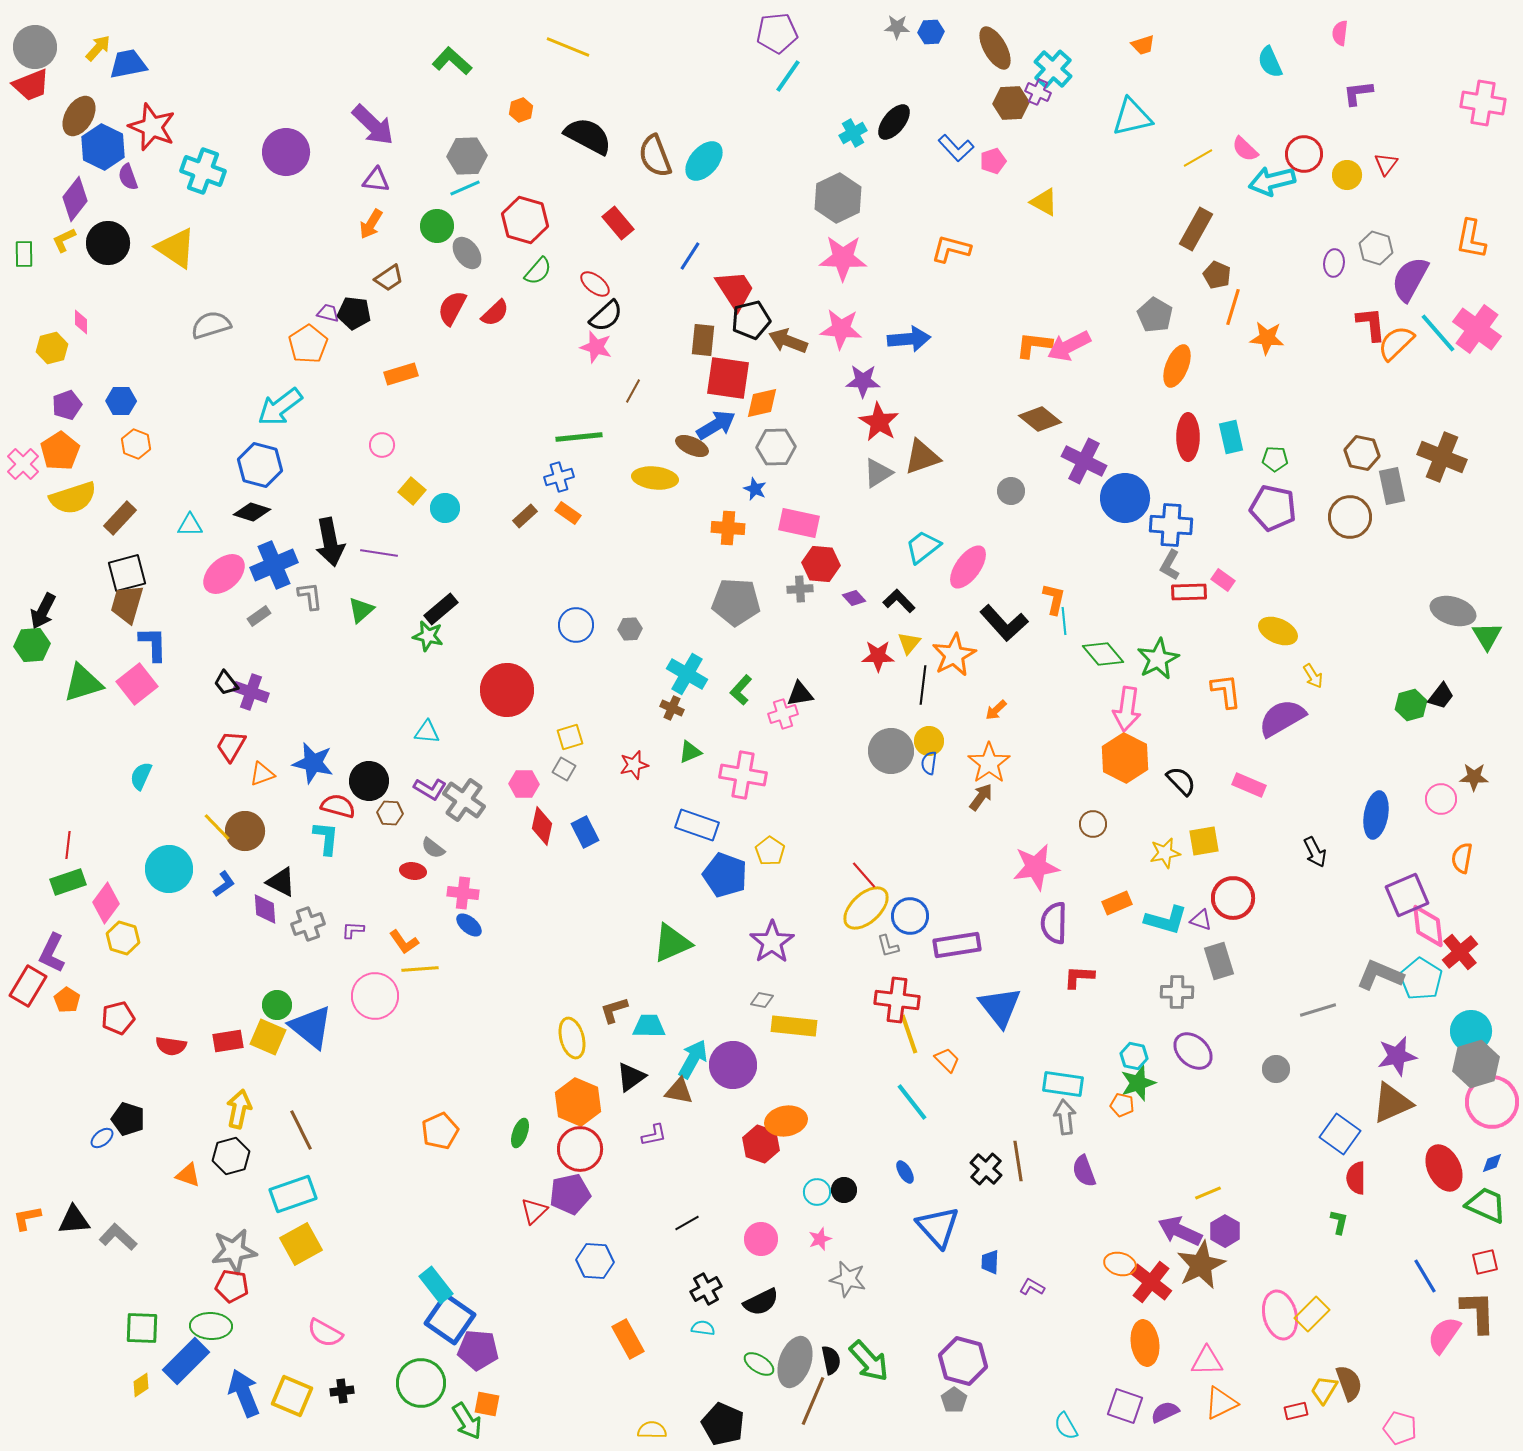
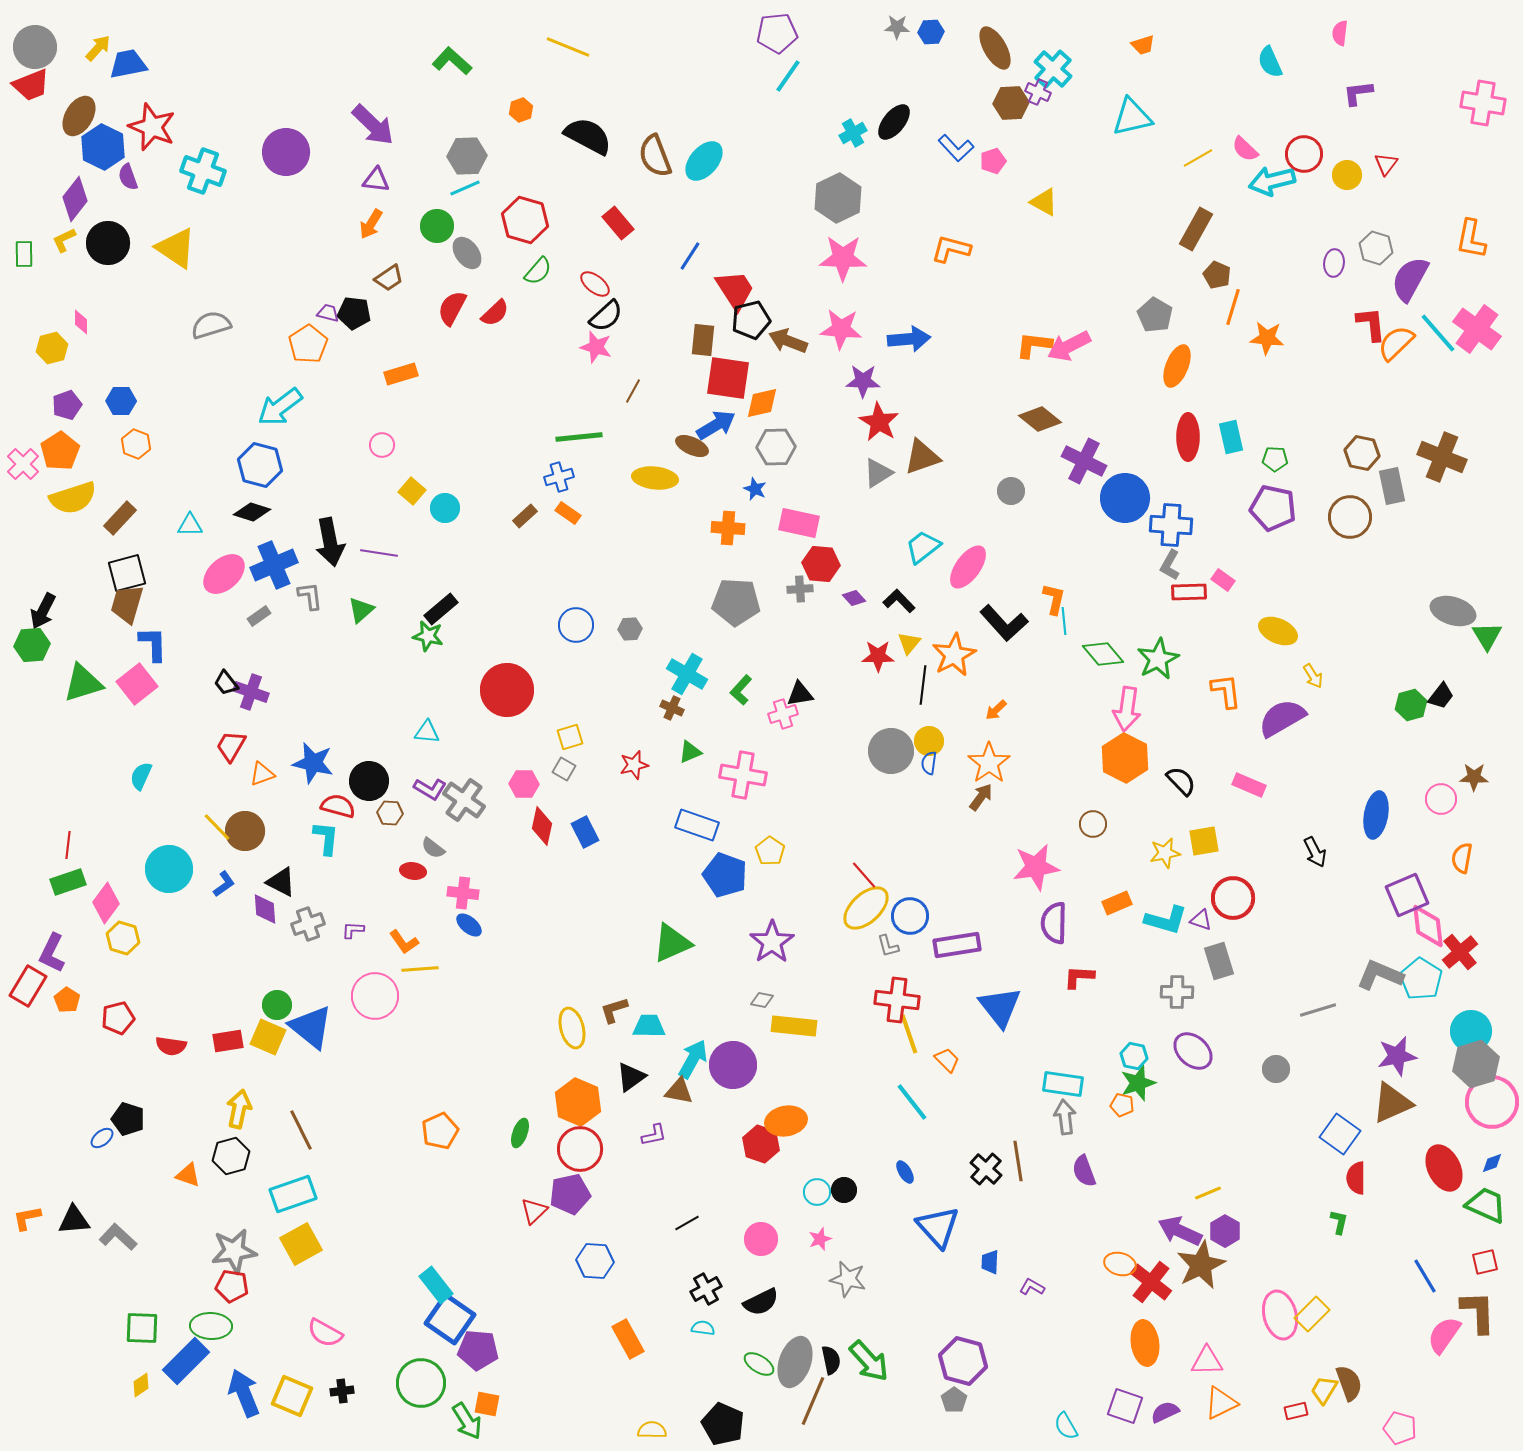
yellow ellipse at (572, 1038): moved 10 px up
